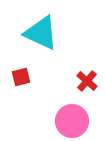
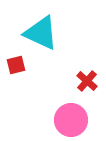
red square: moved 5 px left, 12 px up
pink circle: moved 1 px left, 1 px up
